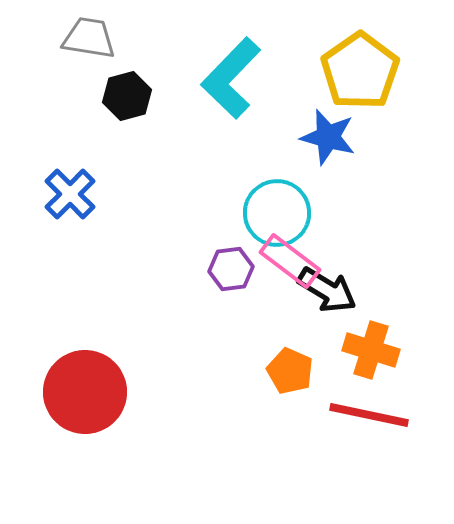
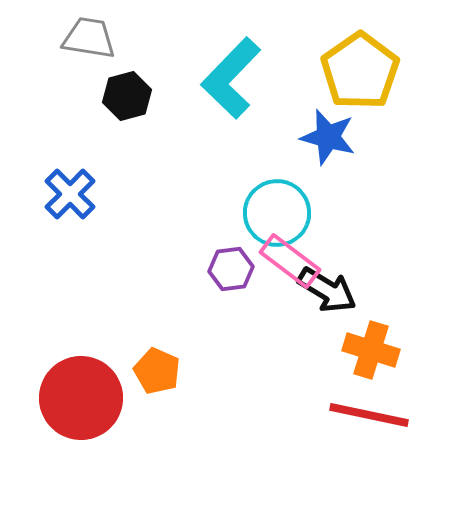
orange pentagon: moved 133 px left
red circle: moved 4 px left, 6 px down
